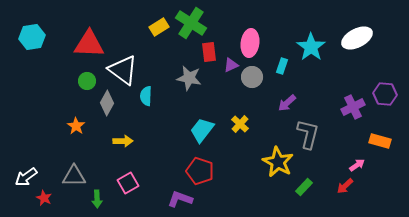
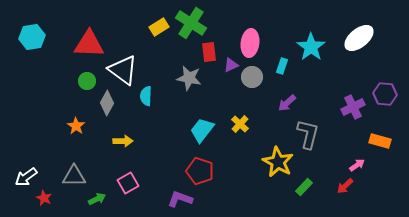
white ellipse: moved 2 px right; rotated 12 degrees counterclockwise
green arrow: rotated 114 degrees counterclockwise
